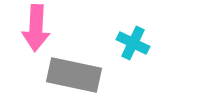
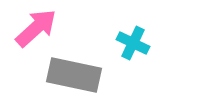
pink arrow: rotated 135 degrees counterclockwise
